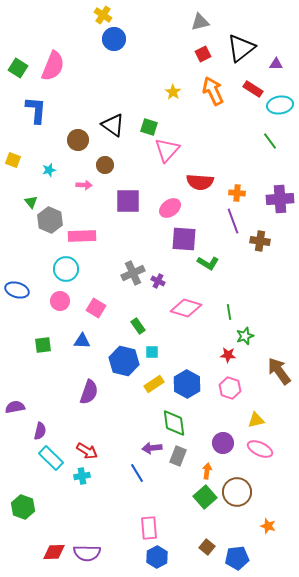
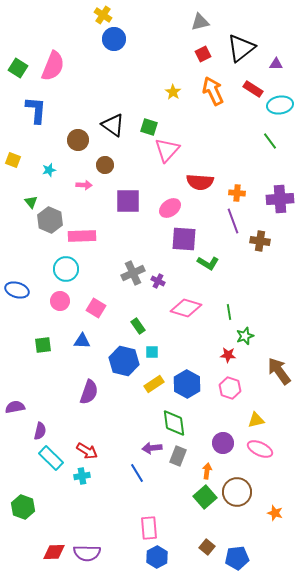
orange star at (268, 526): moved 7 px right, 13 px up
